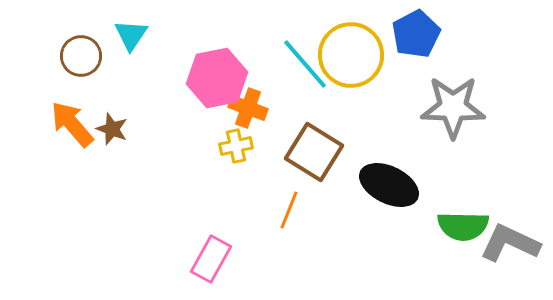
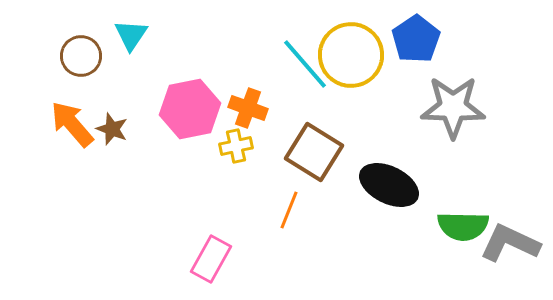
blue pentagon: moved 5 px down; rotated 6 degrees counterclockwise
pink hexagon: moved 27 px left, 31 px down
